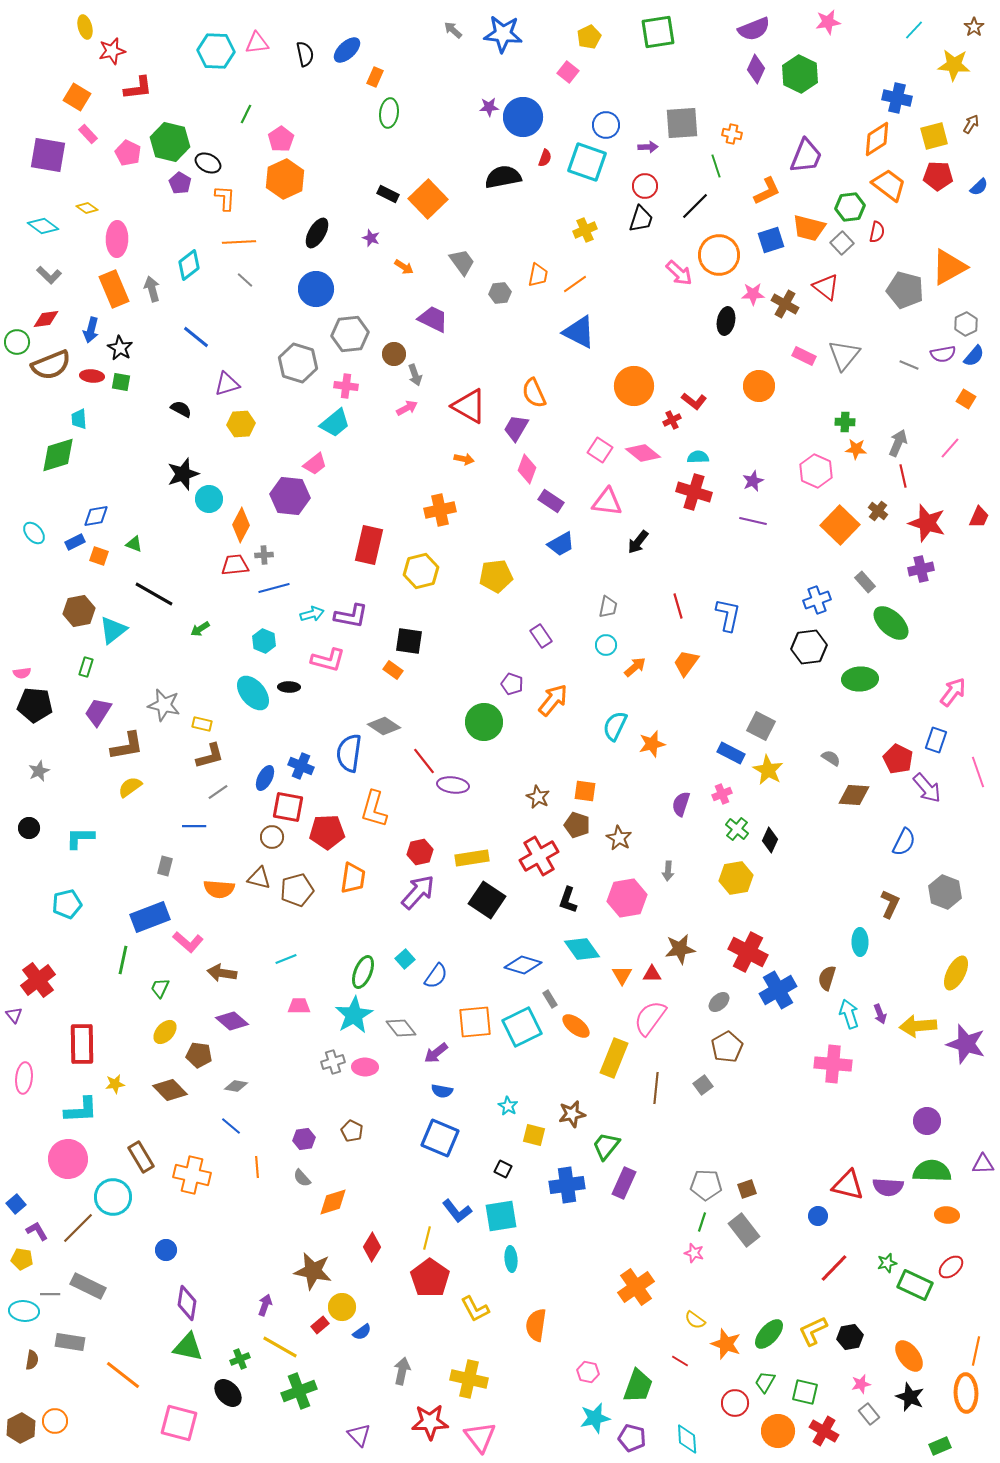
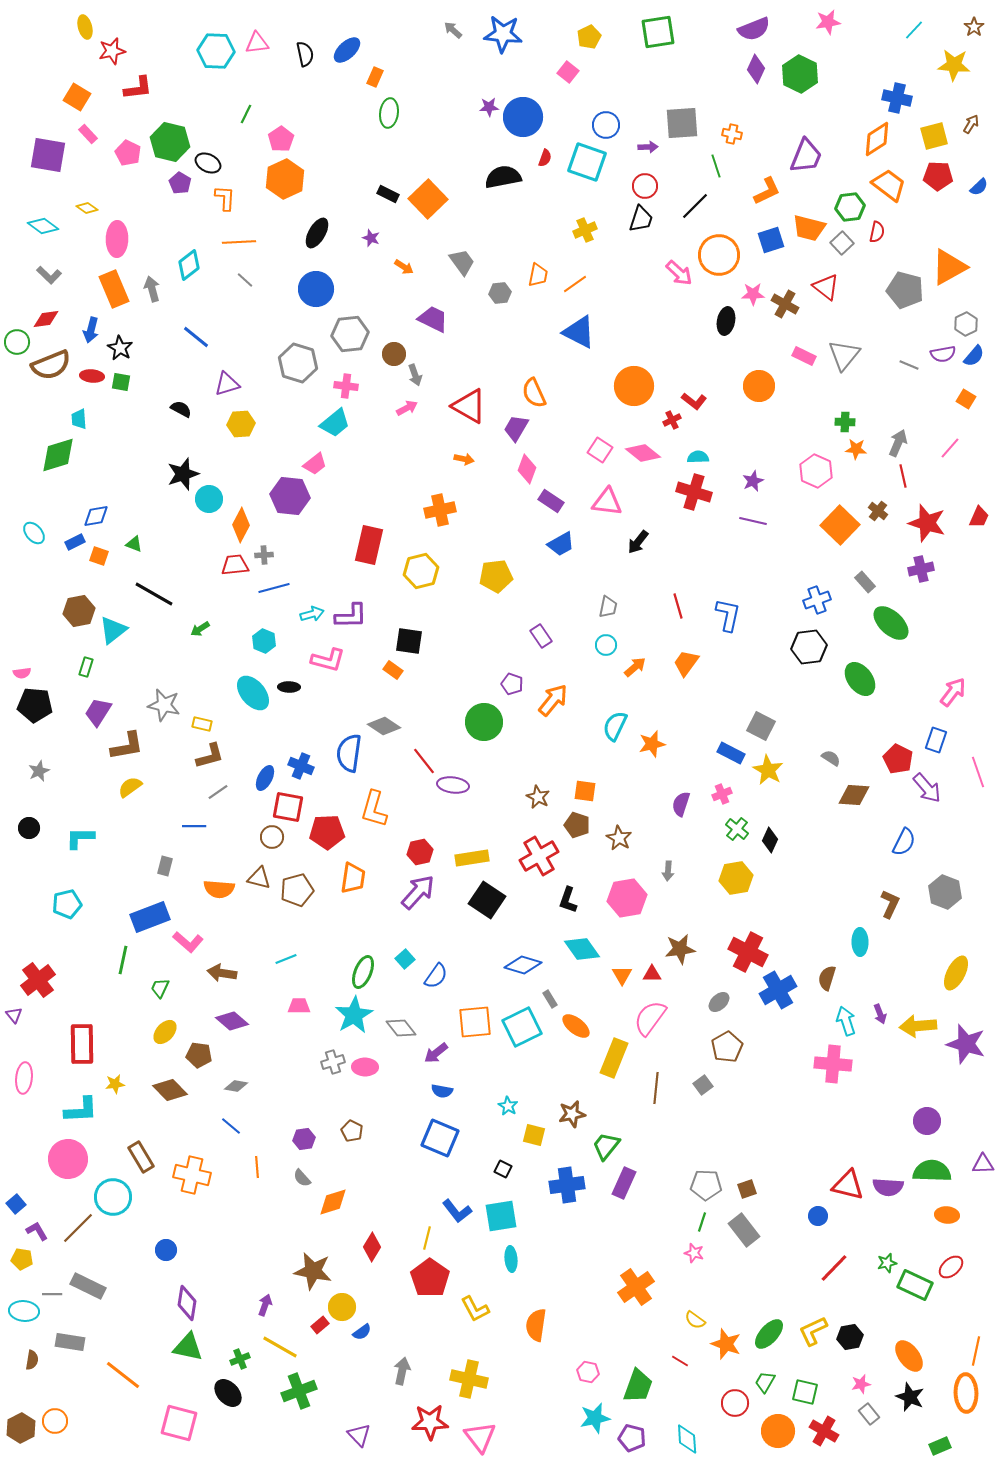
purple L-shape at (351, 616): rotated 12 degrees counterclockwise
green ellipse at (860, 679): rotated 56 degrees clockwise
cyan arrow at (849, 1014): moved 3 px left, 7 px down
gray line at (50, 1294): moved 2 px right
